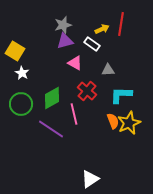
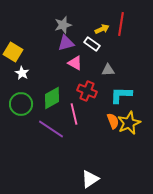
purple triangle: moved 1 px right, 2 px down
yellow square: moved 2 px left, 1 px down
red cross: rotated 18 degrees counterclockwise
